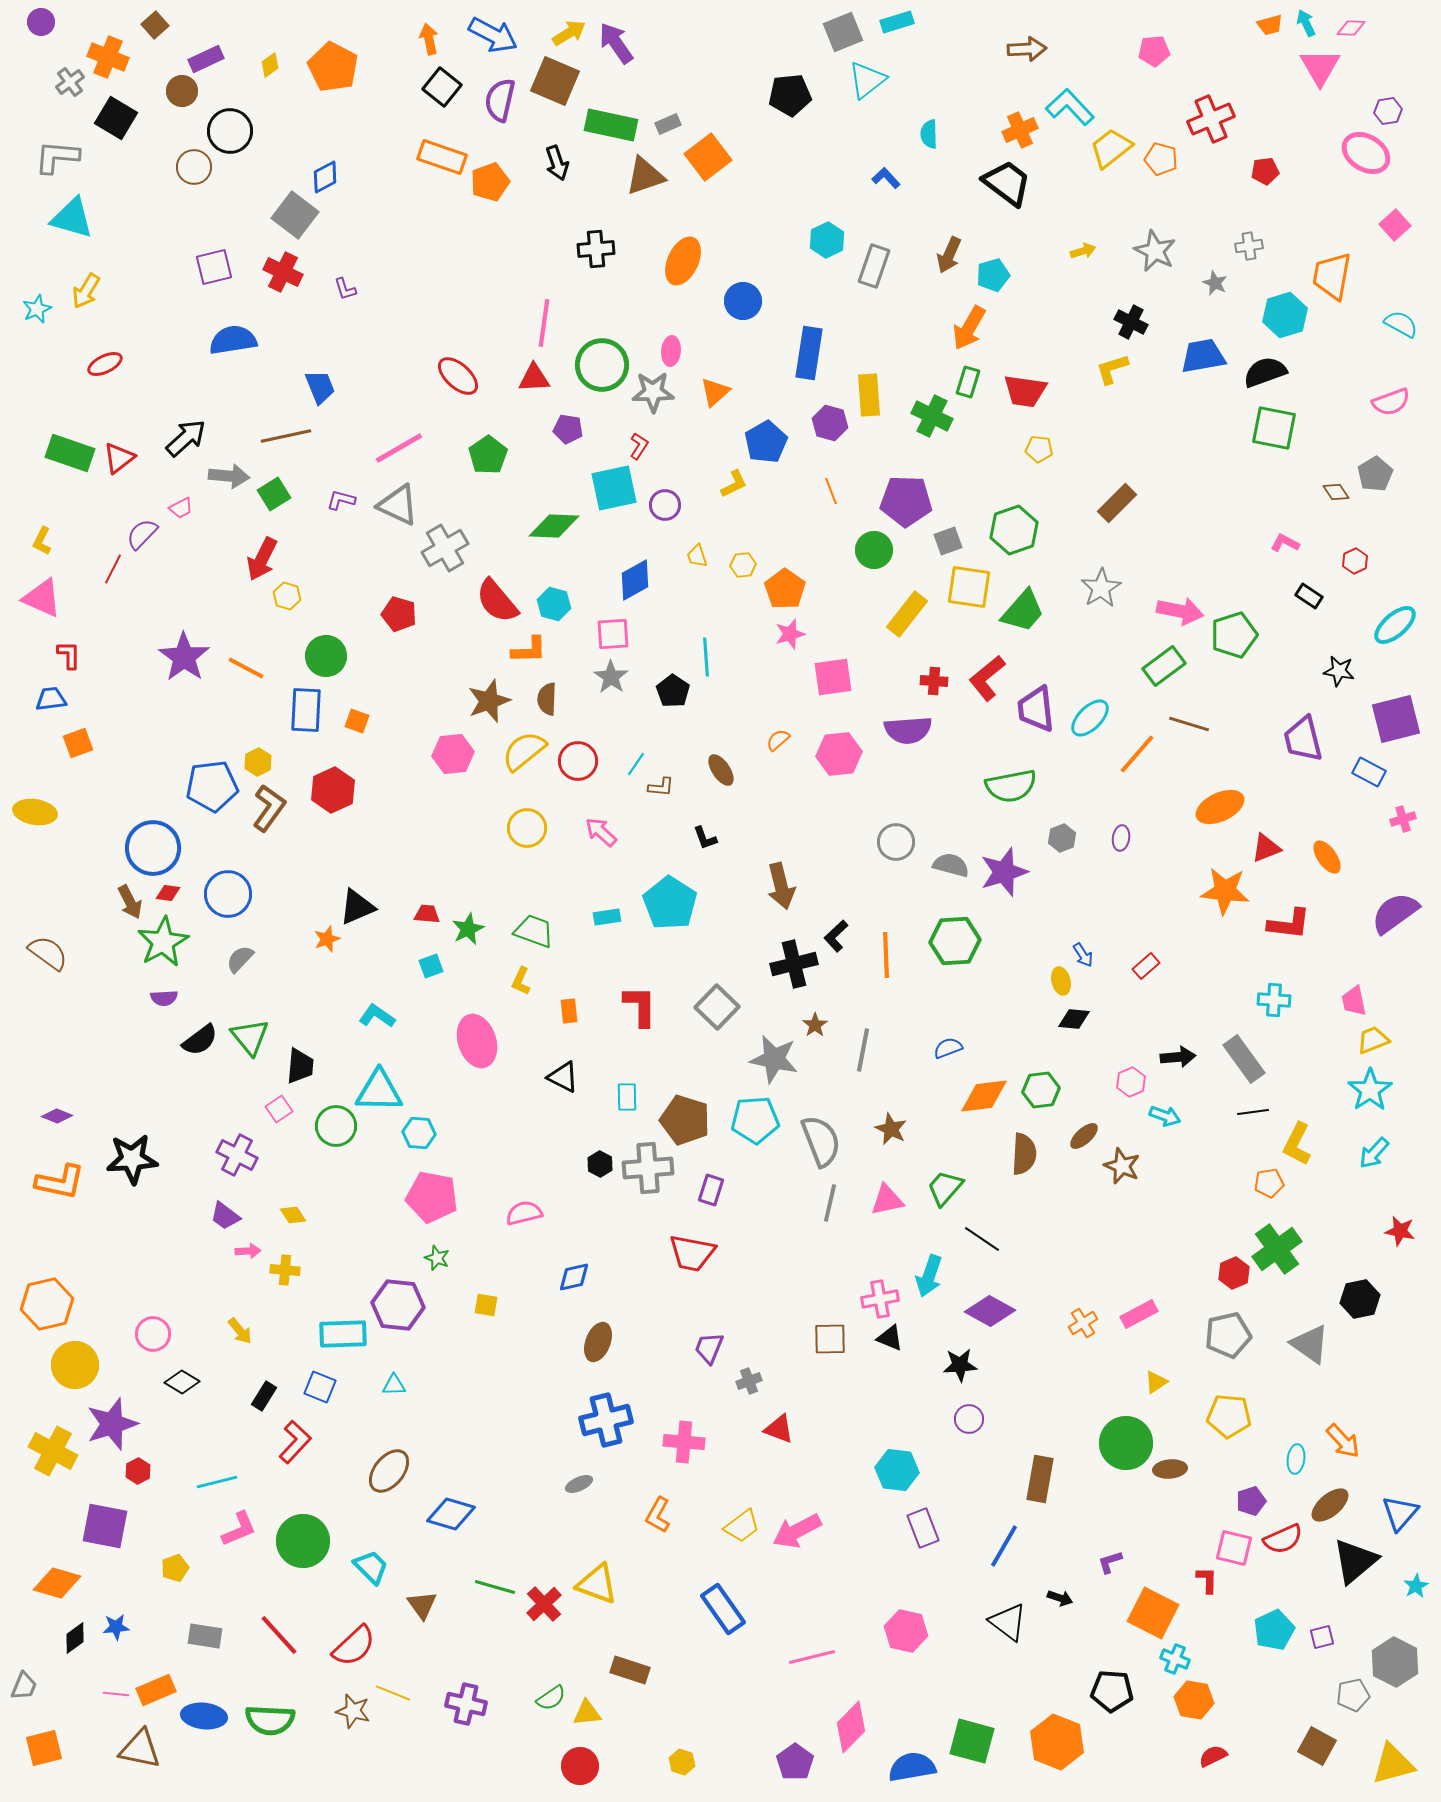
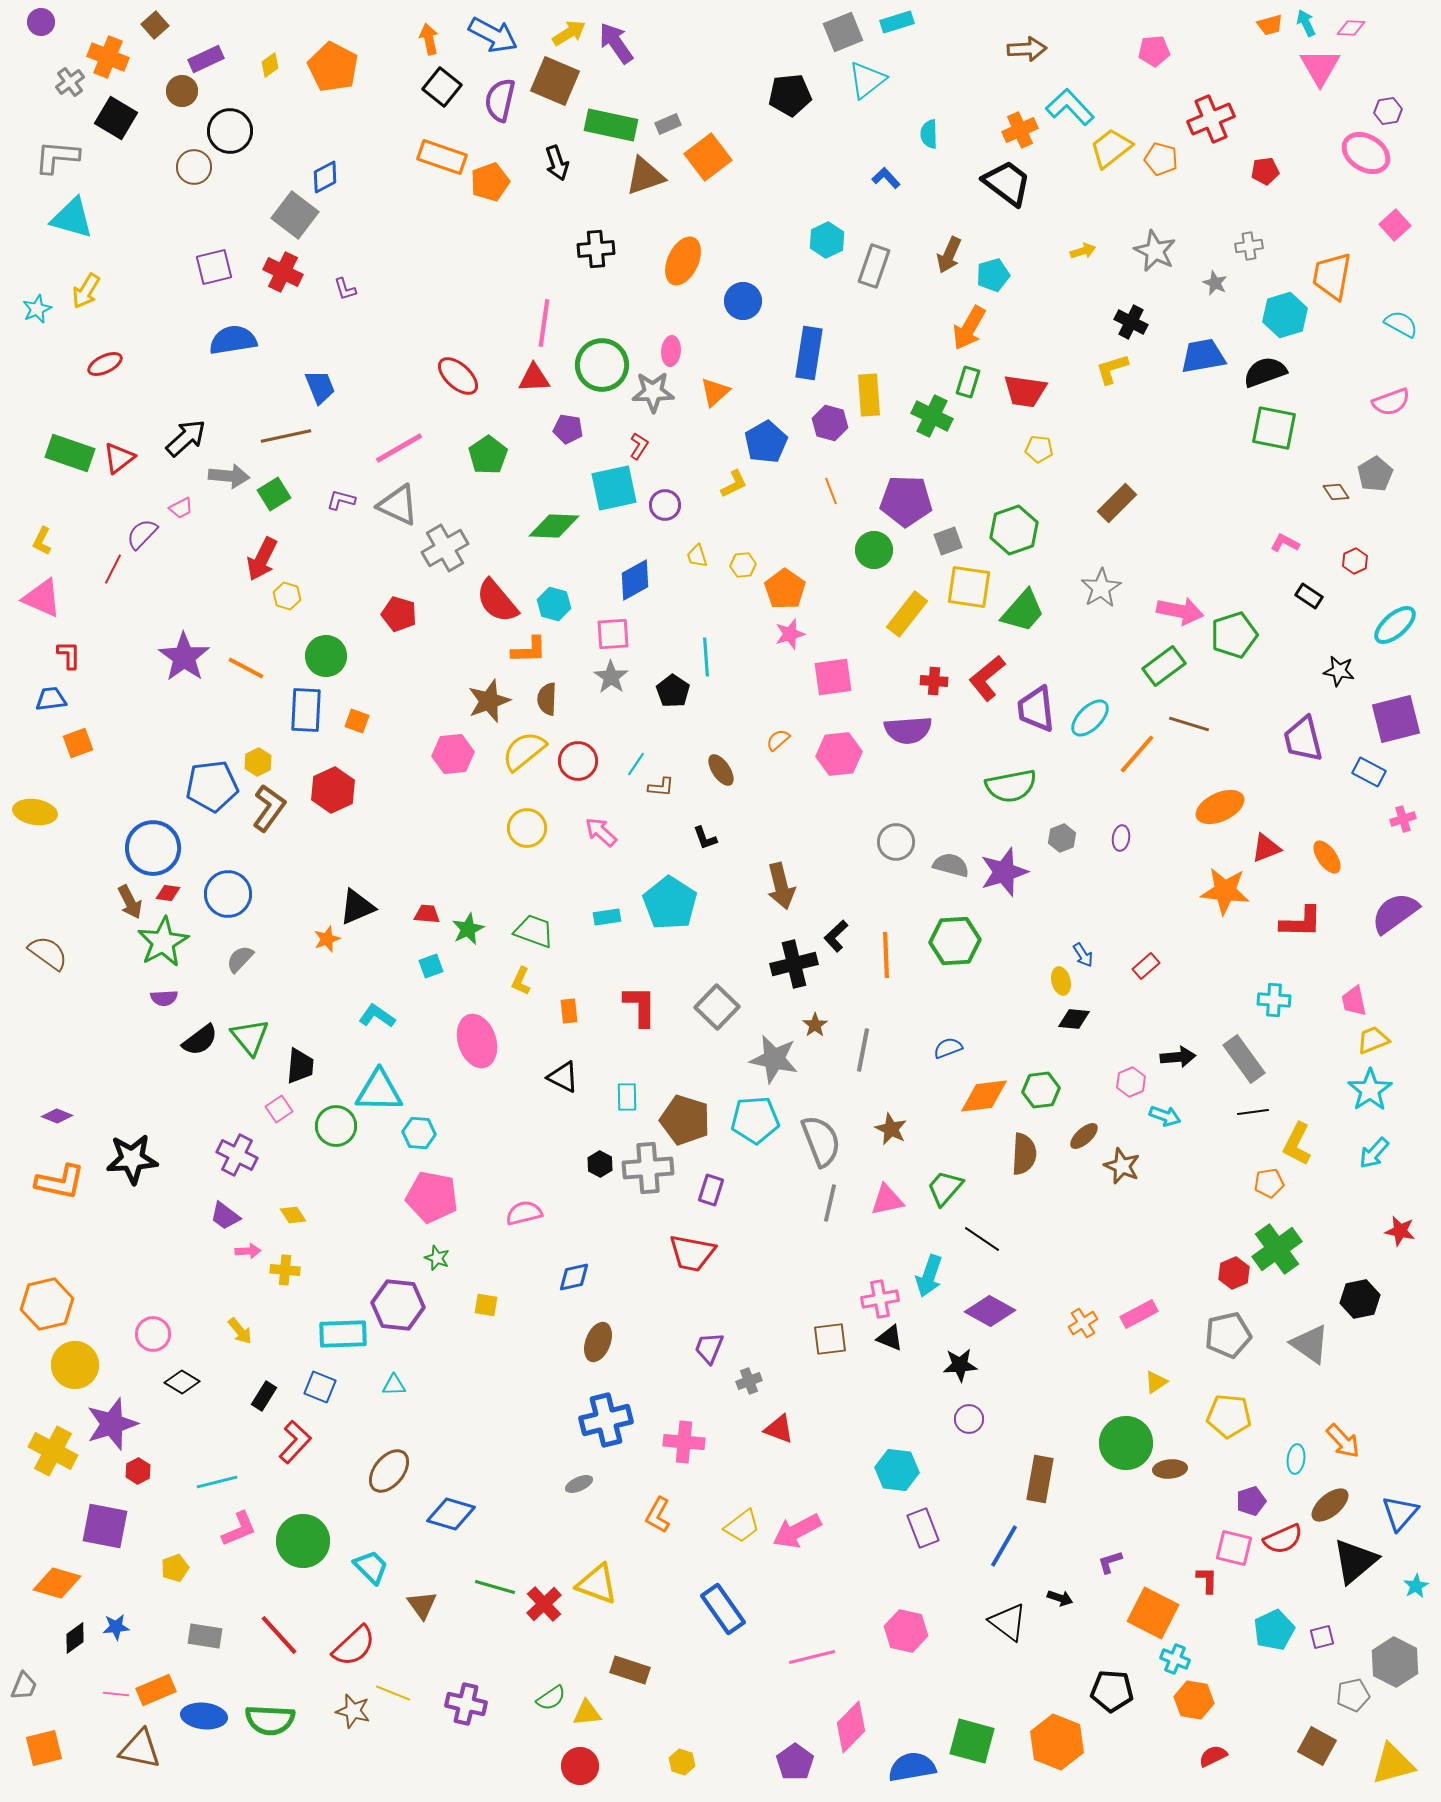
red L-shape at (1289, 924): moved 12 px right, 2 px up; rotated 6 degrees counterclockwise
brown square at (830, 1339): rotated 6 degrees counterclockwise
